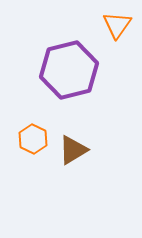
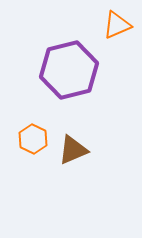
orange triangle: rotated 32 degrees clockwise
brown triangle: rotated 8 degrees clockwise
